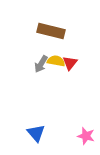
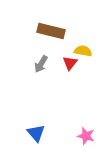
yellow semicircle: moved 27 px right, 10 px up
